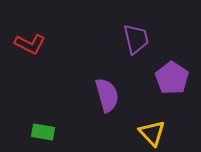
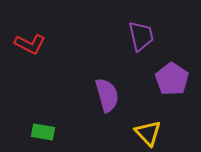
purple trapezoid: moved 5 px right, 3 px up
purple pentagon: moved 1 px down
yellow triangle: moved 4 px left
